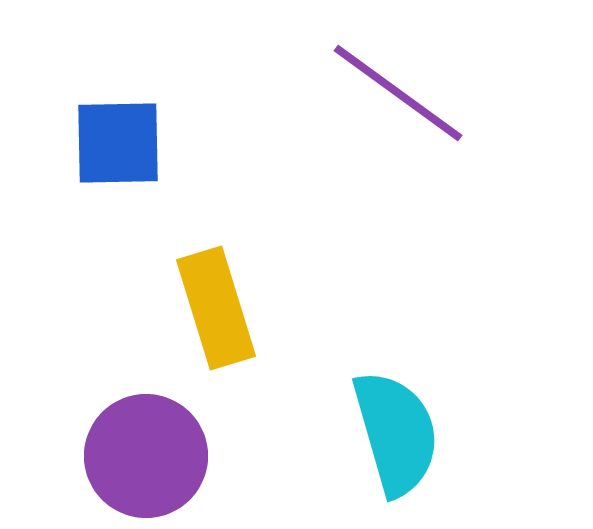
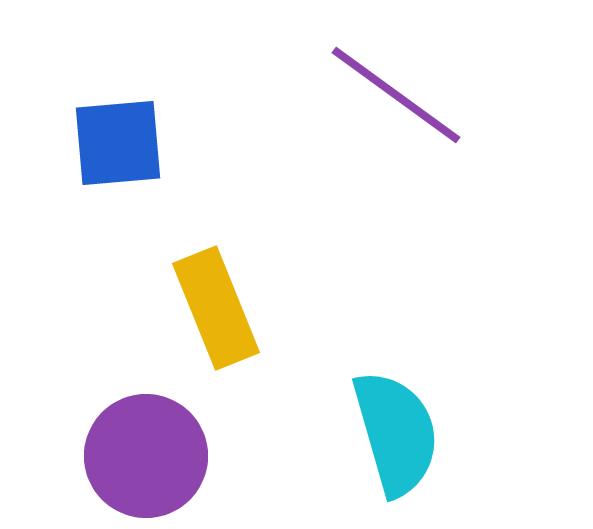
purple line: moved 2 px left, 2 px down
blue square: rotated 4 degrees counterclockwise
yellow rectangle: rotated 5 degrees counterclockwise
